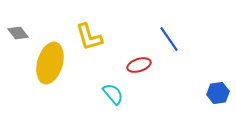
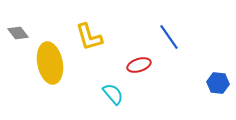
blue line: moved 2 px up
yellow ellipse: rotated 27 degrees counterclockwise
blue hexagon: moved 10 px up; rotated 15 degrees clockwise
